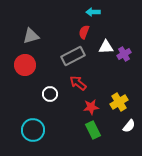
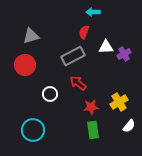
green rectangle: rotated 18 degrees clockwise
